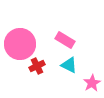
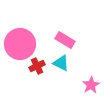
cyan triangle: moved 8 px left, 2 px up
pink star: moved 1 px left, 2 px down
